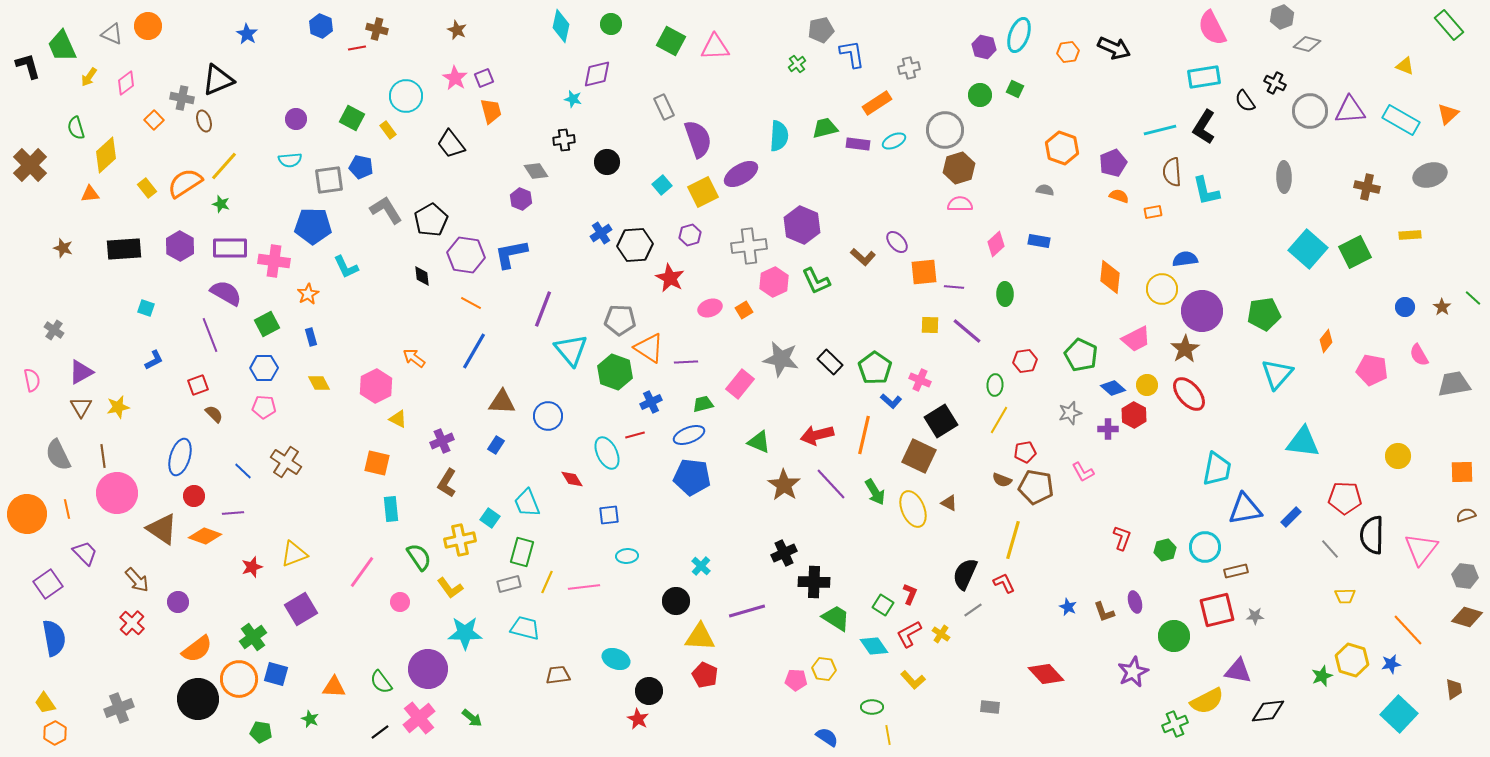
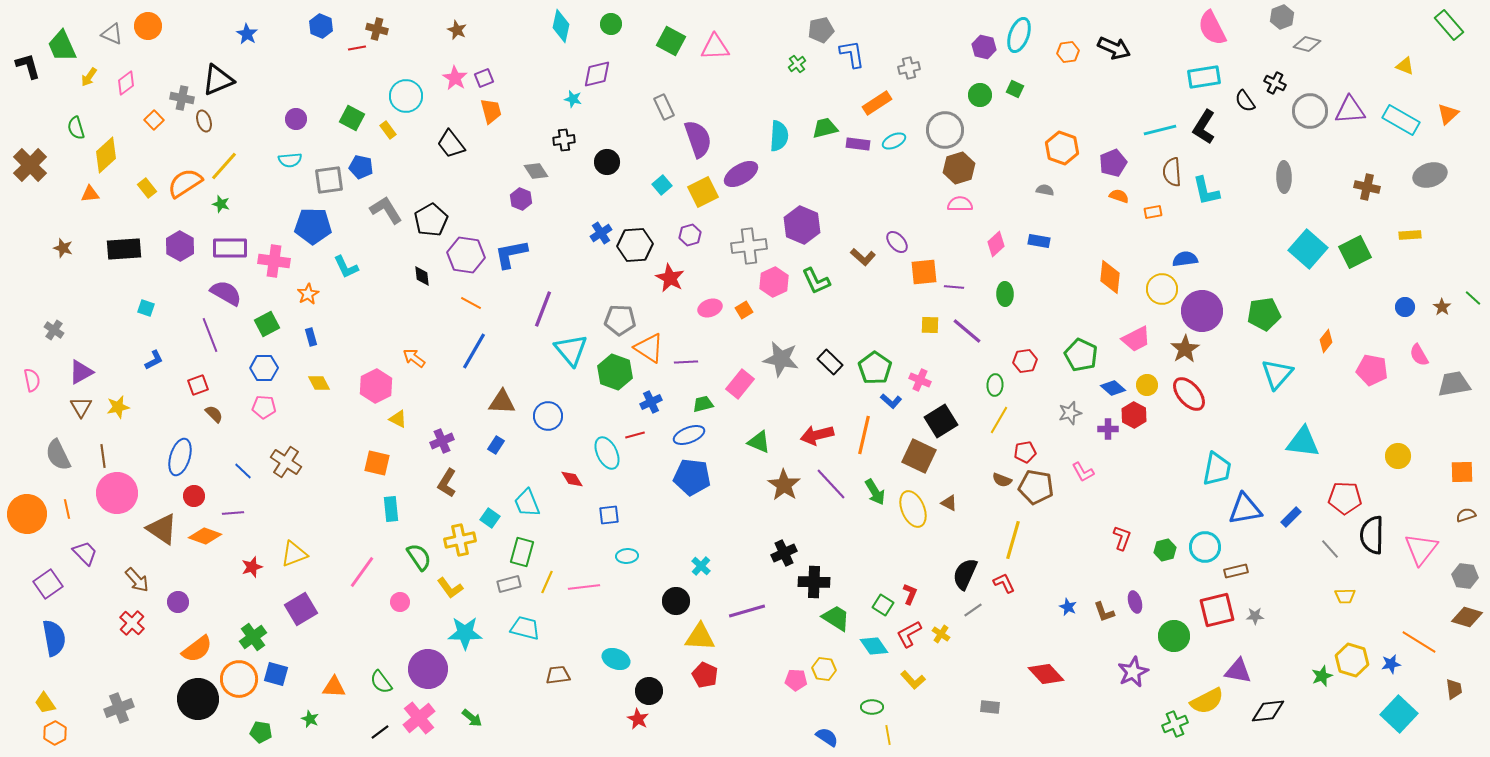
orange line at (1408, 630): moved 11 px right, 12 px down; rotated 15 degrees counterclockwise
